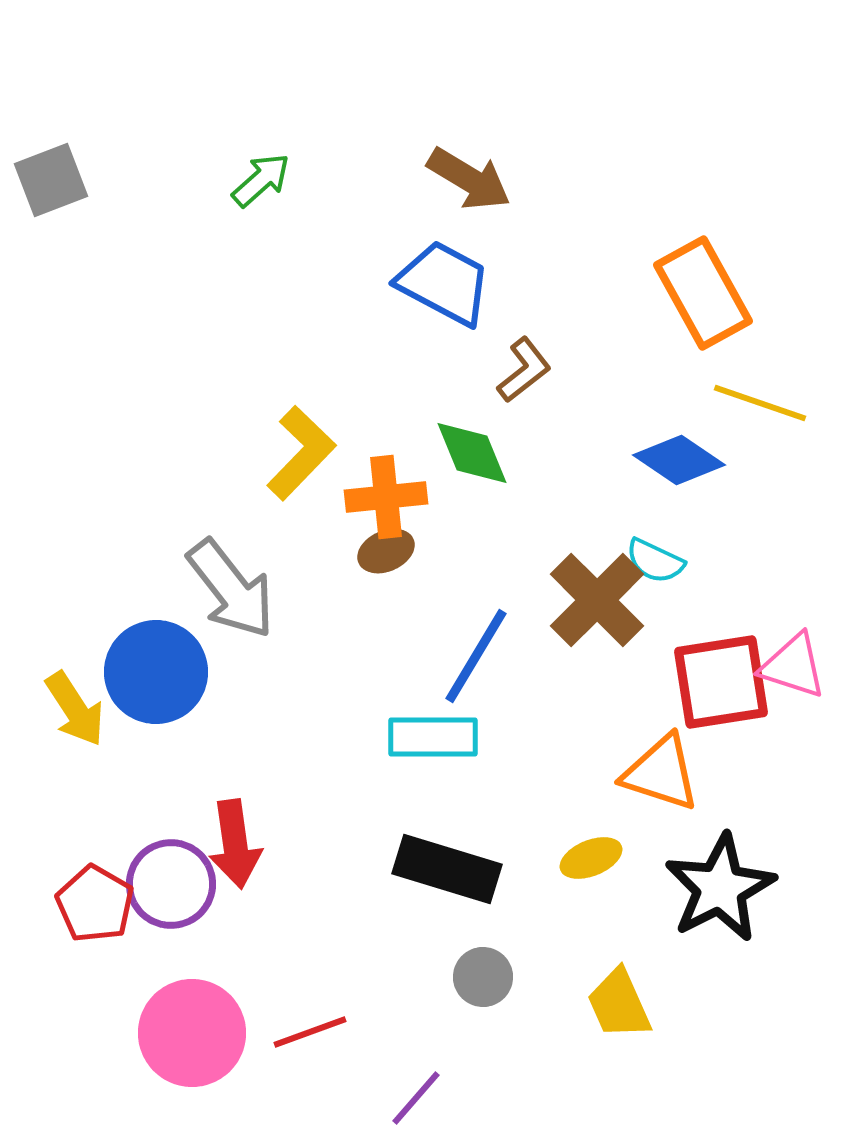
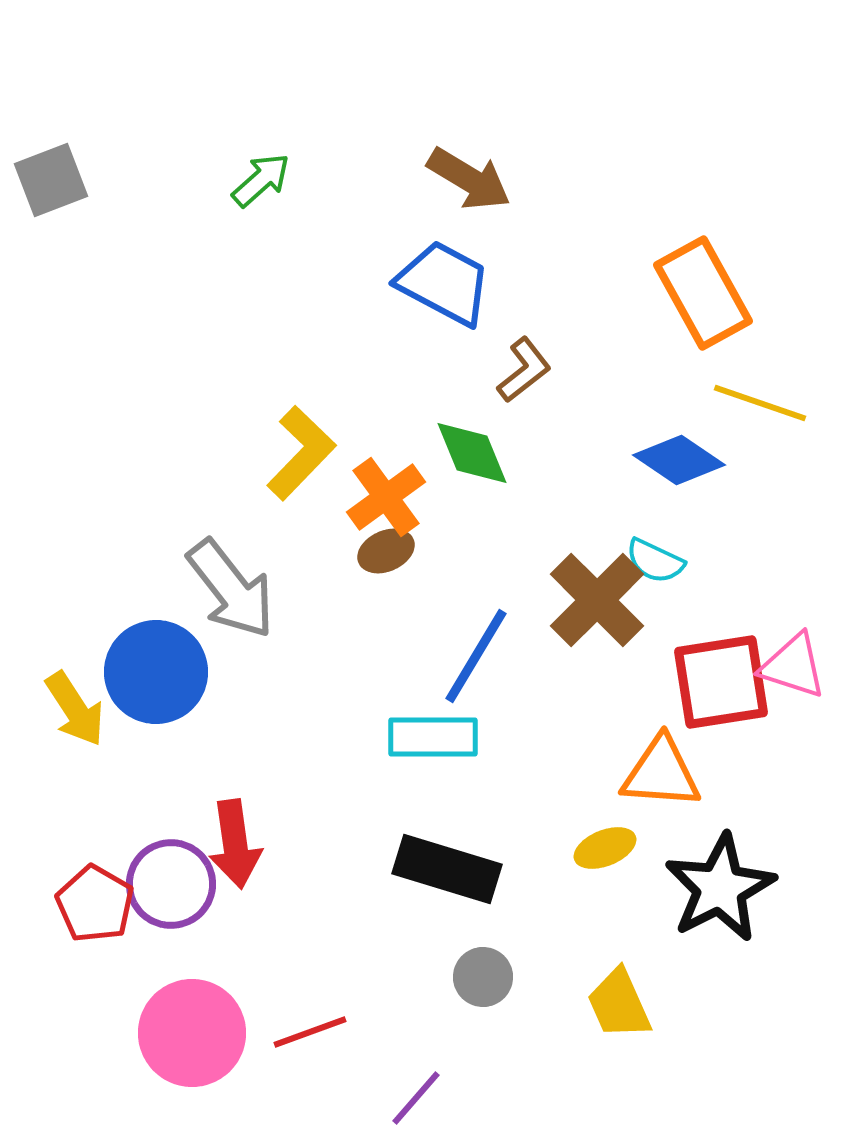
orange cross: rotated 30 degrees counterclockwise
orange triangle: rotated 14 degrees counterclockwise
yellow ellipse: moved 14 px right, 10 px up
